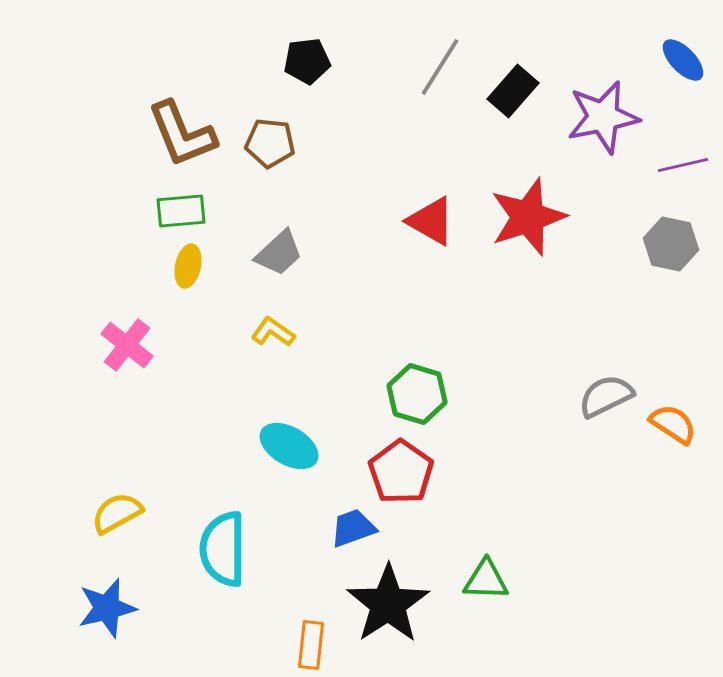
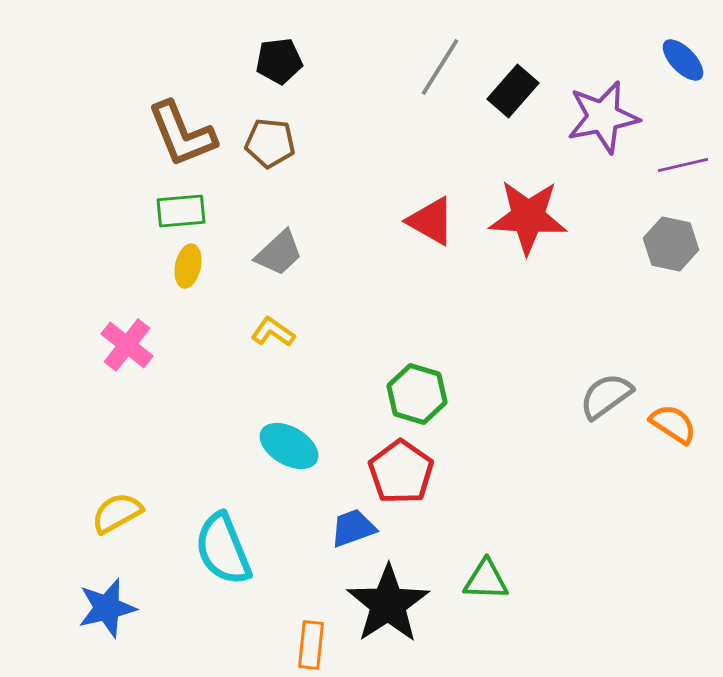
black pentagon: moved 28 px left
red star: rotated 22 degrees clockwise
gray semicircle: rotated 10 degrees counterclockwise
cyan semicircle: rotated 22 degrees counterclockwise
